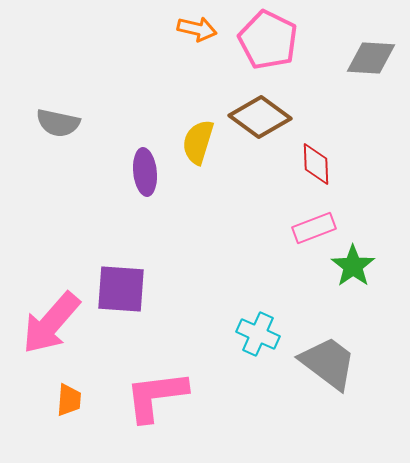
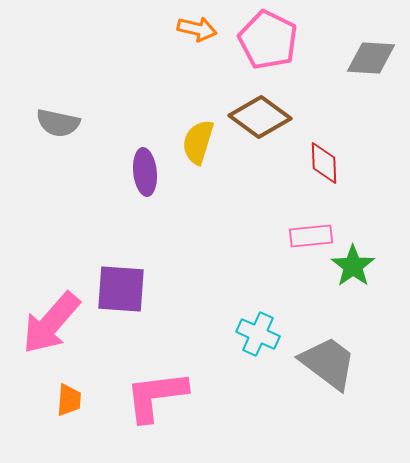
red diamond: moved 8 px right, 1 px up
pink rectangle: moved 3 px left, 8 px down; rotated 15 degrees clockwise
